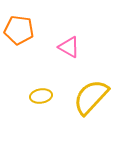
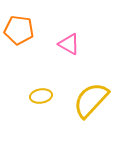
pink triangle: moved 3 px up
yellow semicircle: moved 3 px down
